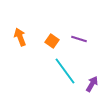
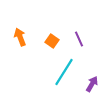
purple line: rotated 49 degrees clockwise
cyan line: moved 1 px left, 1 px down; rotated 68 degrees clockwise
